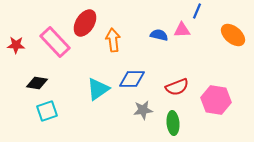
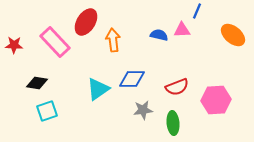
red ellipse: moved 1 px right, 1 px up
red star: moved 2 px left
pink hexagon: rotated 12 degrees counterclockwise
